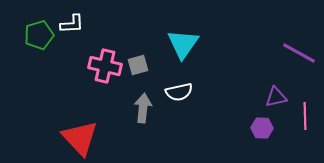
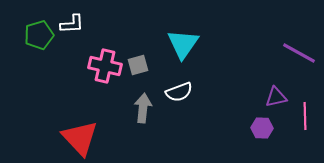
white semicircle: rotated 8 degrees counterclockwise
